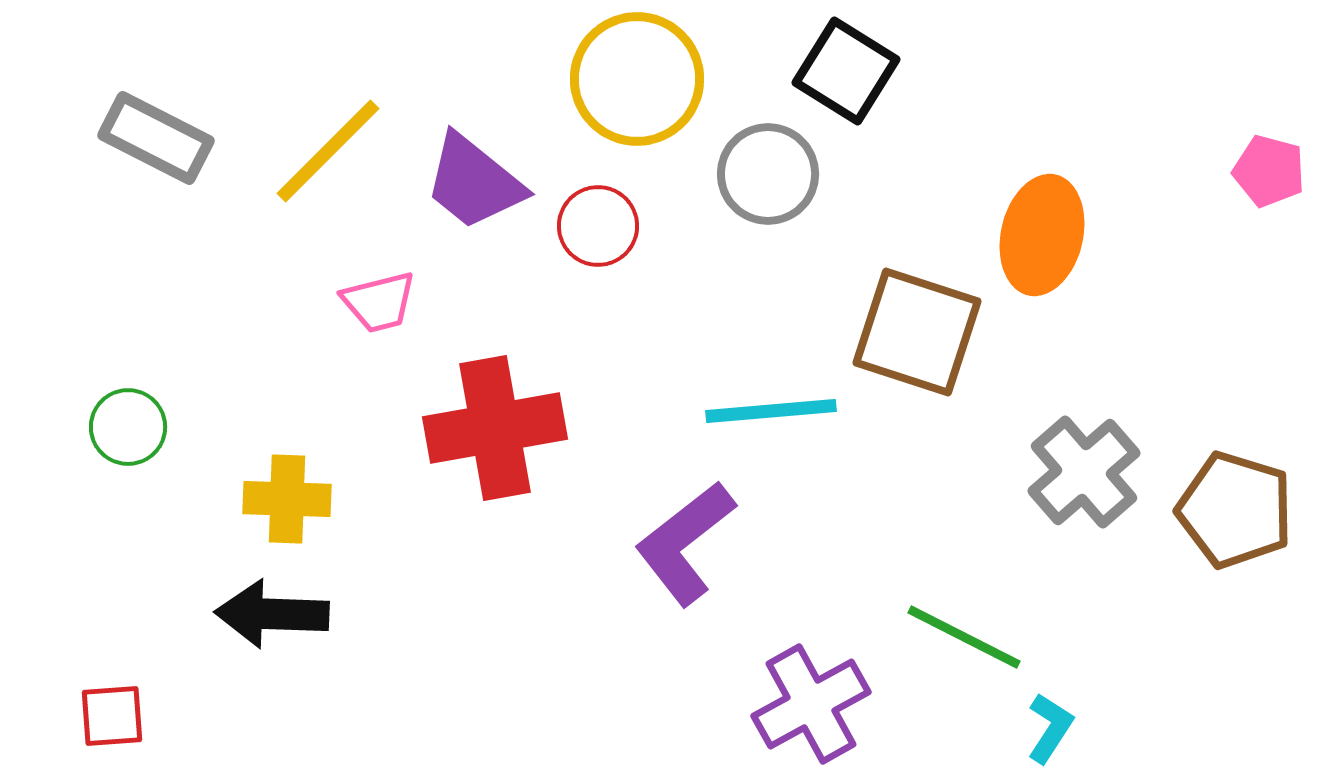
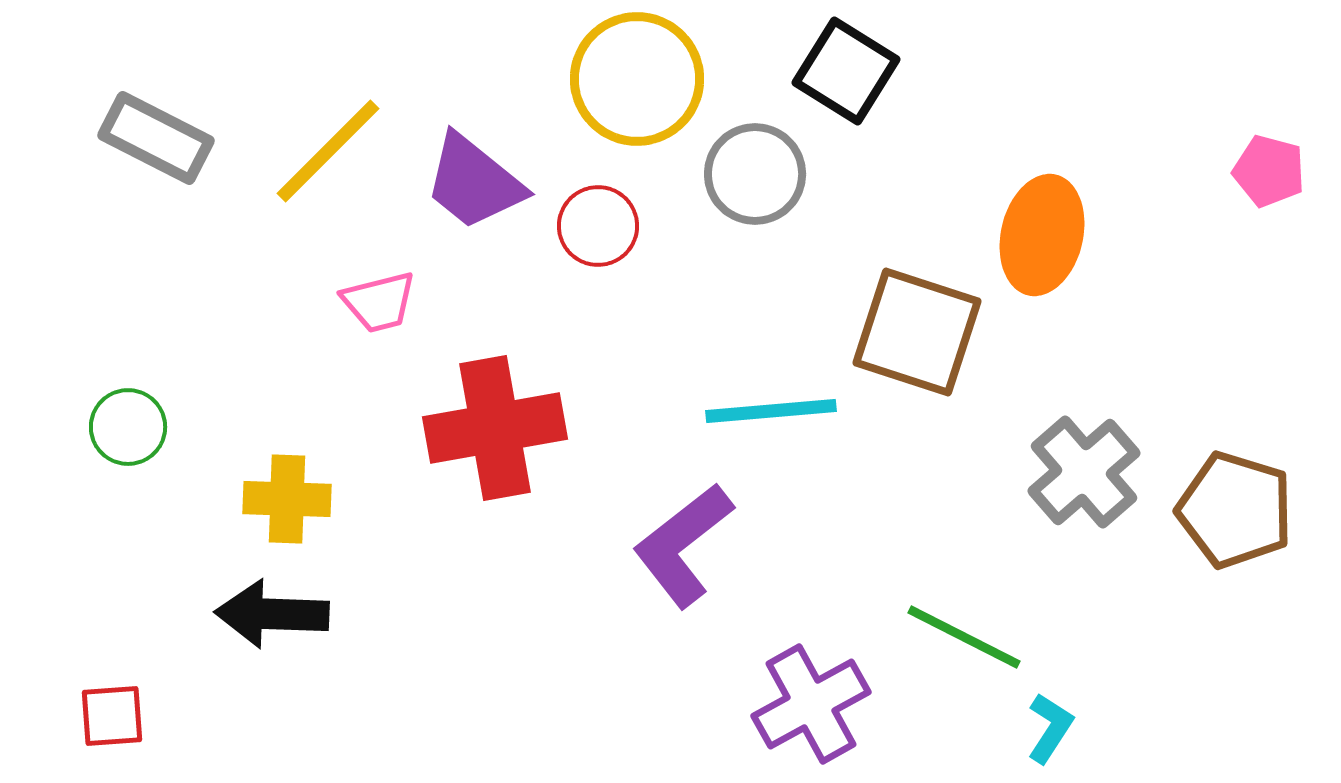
gray circle: moved 13 px left
purple L-shape: moved 2 px left, 2 px down
